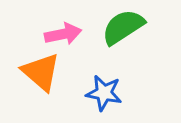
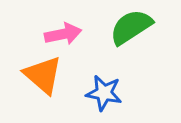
green semicircle: moved 8 px right
orange triangle: moved 2 px right, 3 px down
